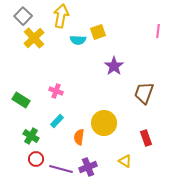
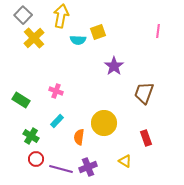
gray square: moved 1 px up
